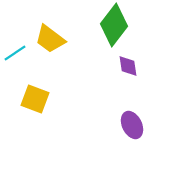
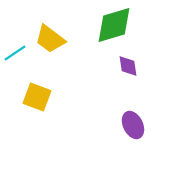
green diamond: rotated 36 degrees clockwise
yellow square: moved 2 px right, 2 px up
purple ellipse: moved 1 px right
